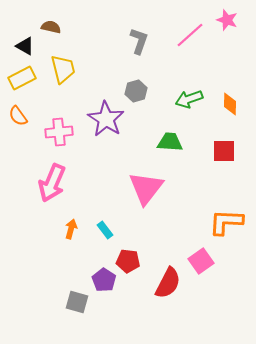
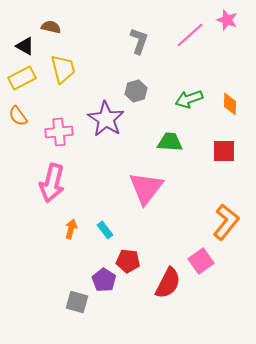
pink arrow: rotated 9 degrees counterclockwise
orange L-shape: rotated 126 degrees clockwise
